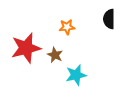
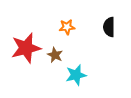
black semicircle: moved 8 px down
